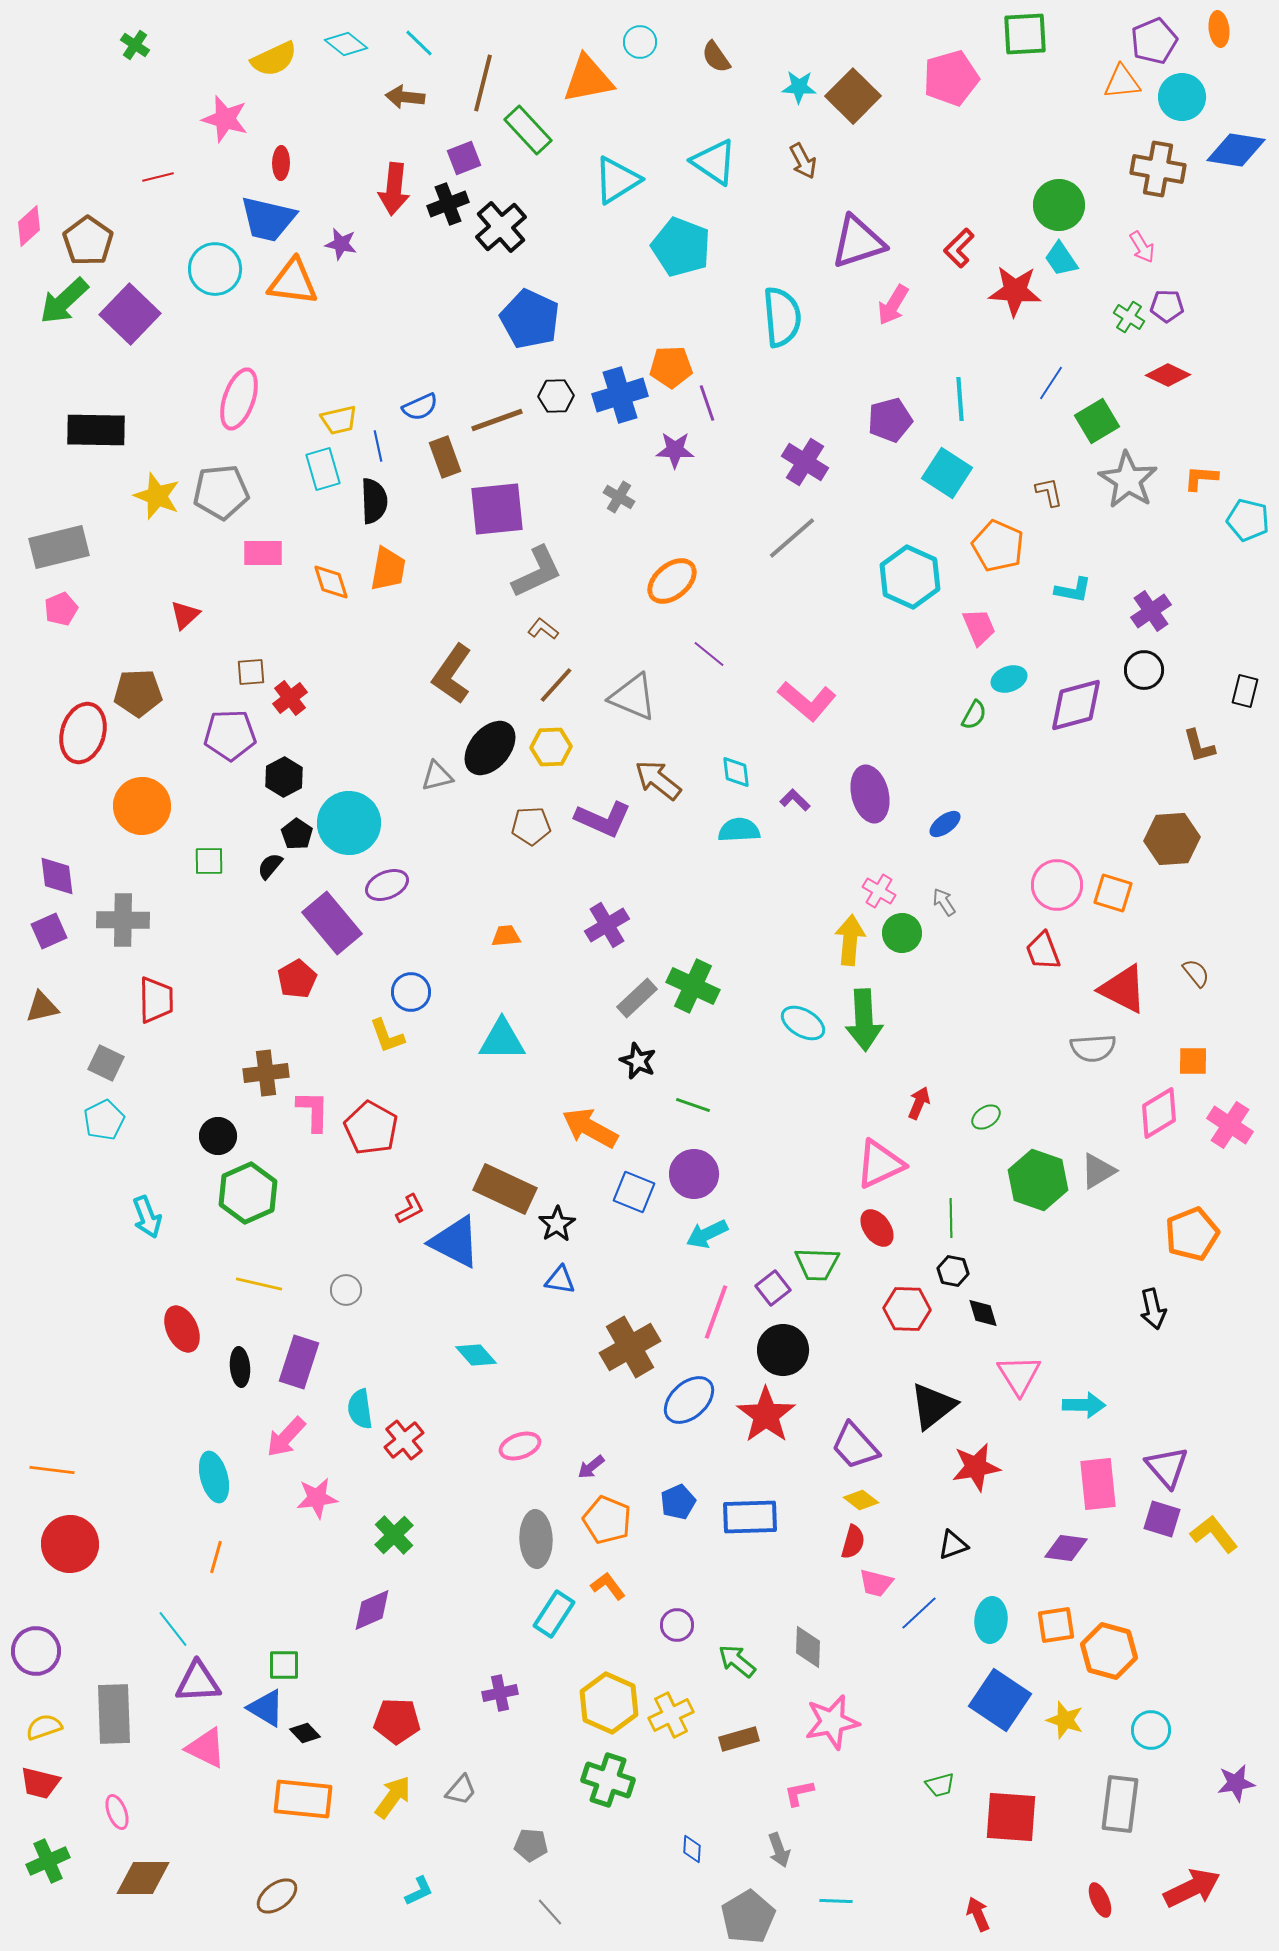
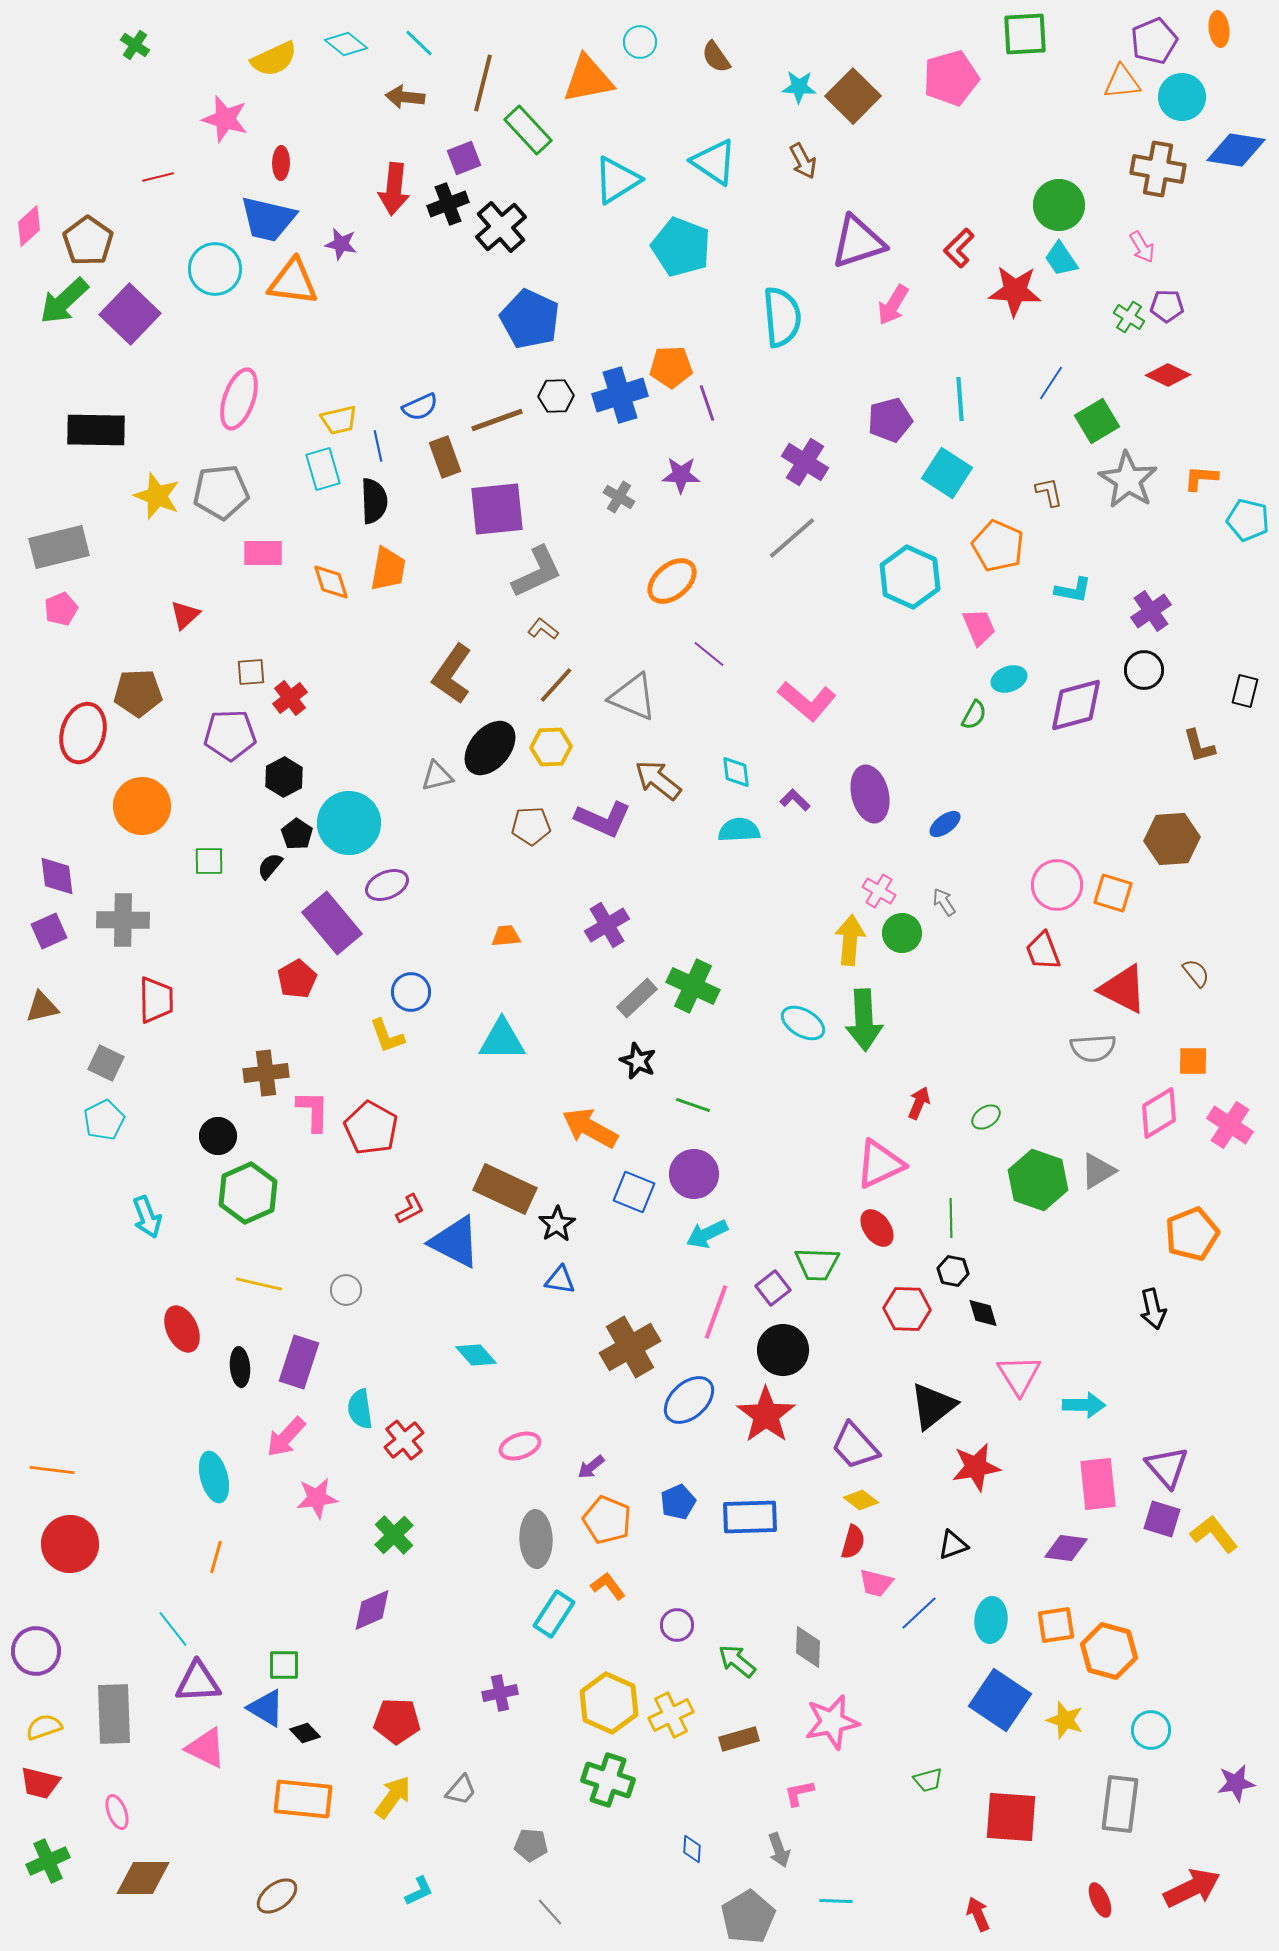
purple star at (675, 450): moved 6 px right, 25 px down
green trapezoid at (940, 1785): moved 12 px left, 5 px up
